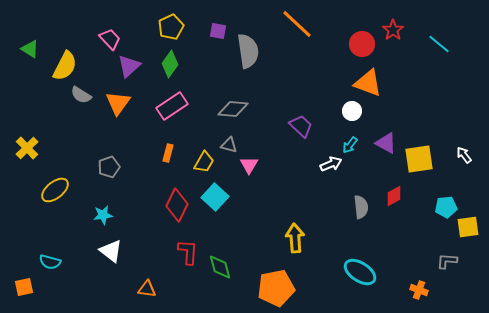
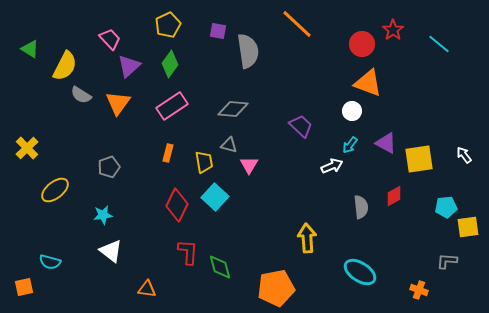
yellow pentagon at (171, 27): moved 3 px left, 2 px up
yellow trapezoid at (204, 162): rotated 40 degrees counterclockwise
white arrow at (331, 164): moved 1 px right, 2 px down
yellow arrow at (295, 238): moved 12 px right
